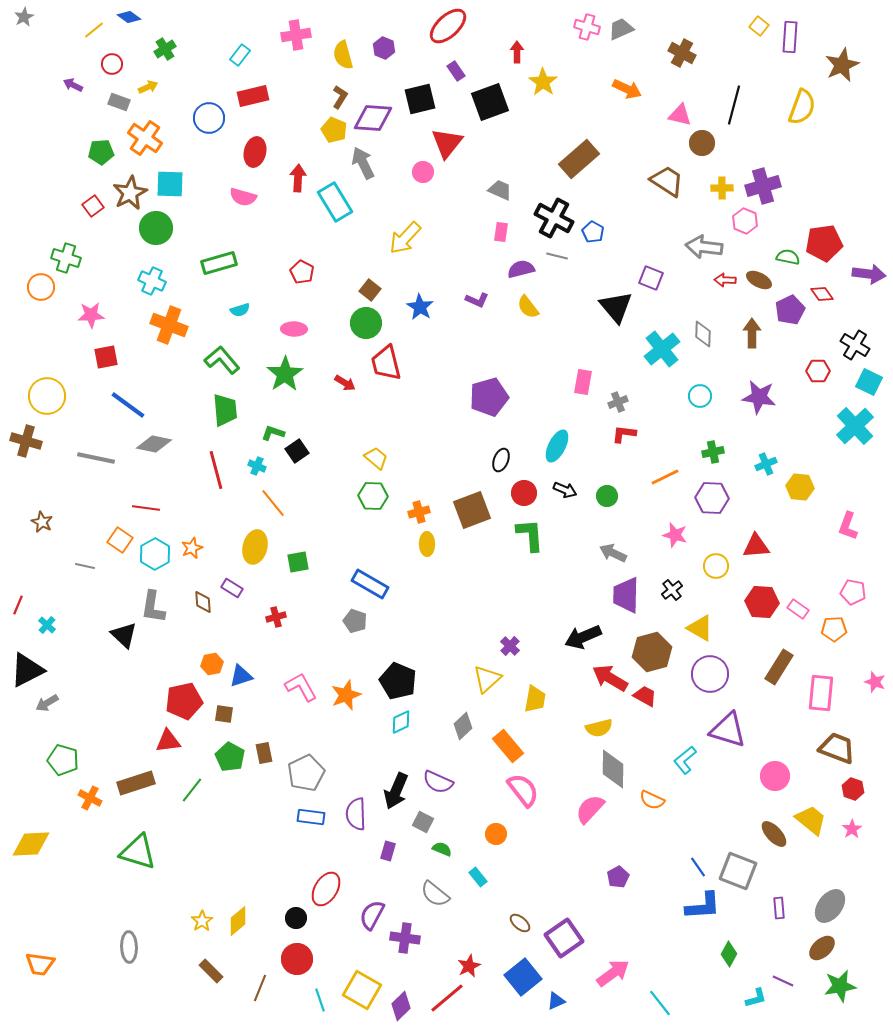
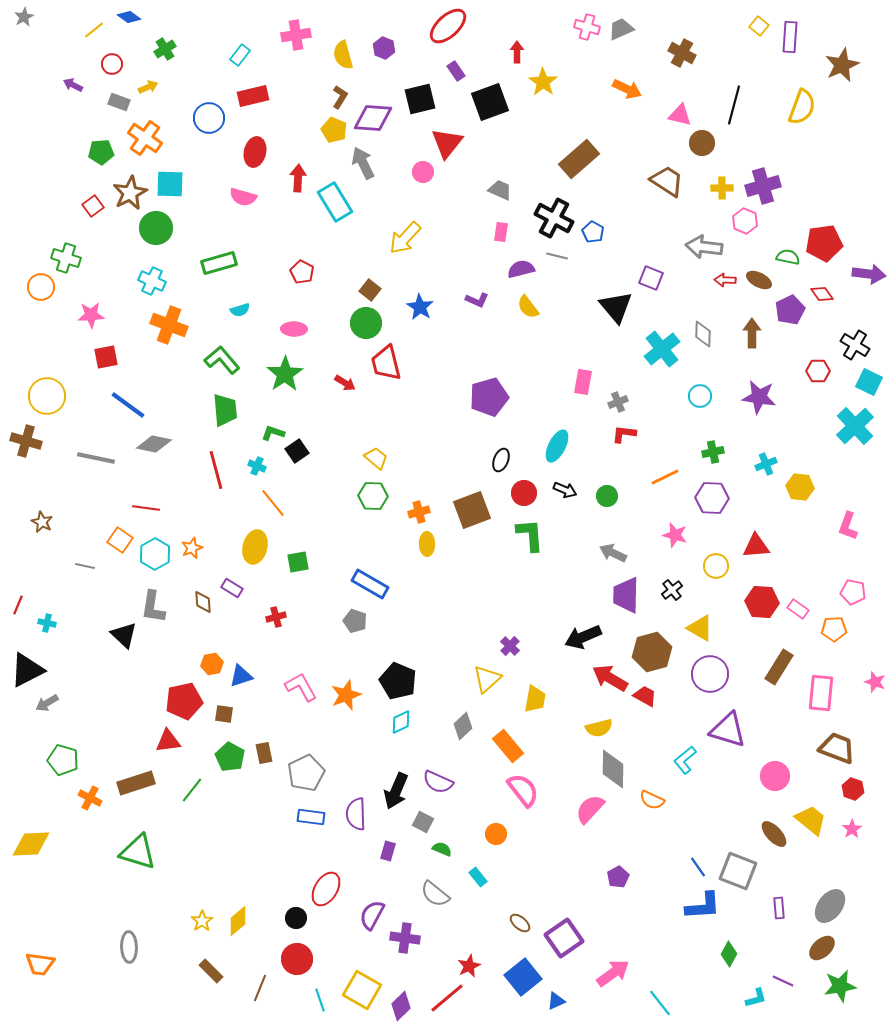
cyan cross at (47, 625): moved 2 px up; rotated 30 degrees counterclockwise
